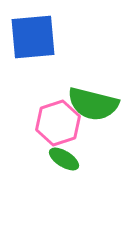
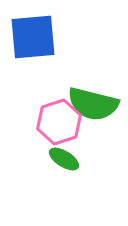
pink hexagon: moved 1 px right, 1 px up
